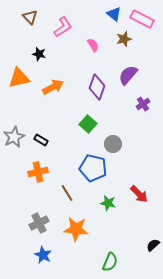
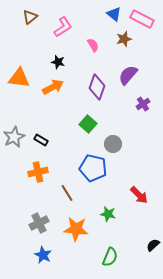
brown triangle: rotated 35 degrees clockwise
black star: moved 19 px right, 8 px down
orange triangle: rotated 20 degrees clockwise
red arrow: moved 1 px down
green star: moved 11 px down
green semicircle: moved 5 px up
